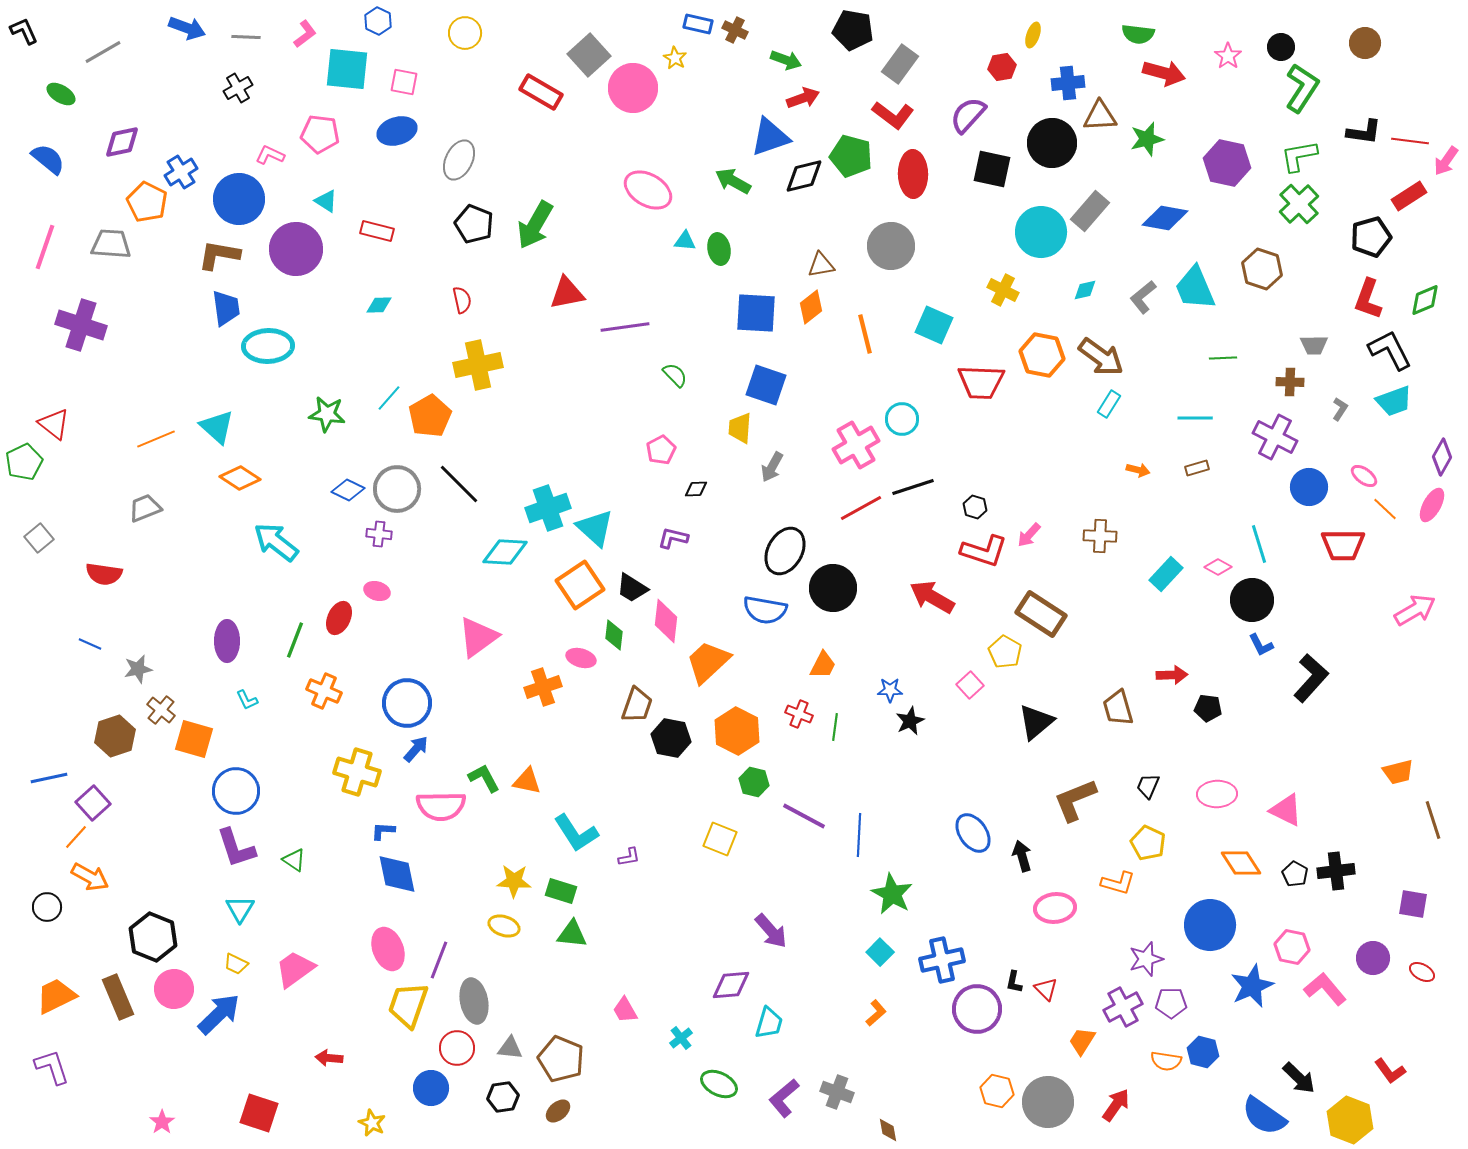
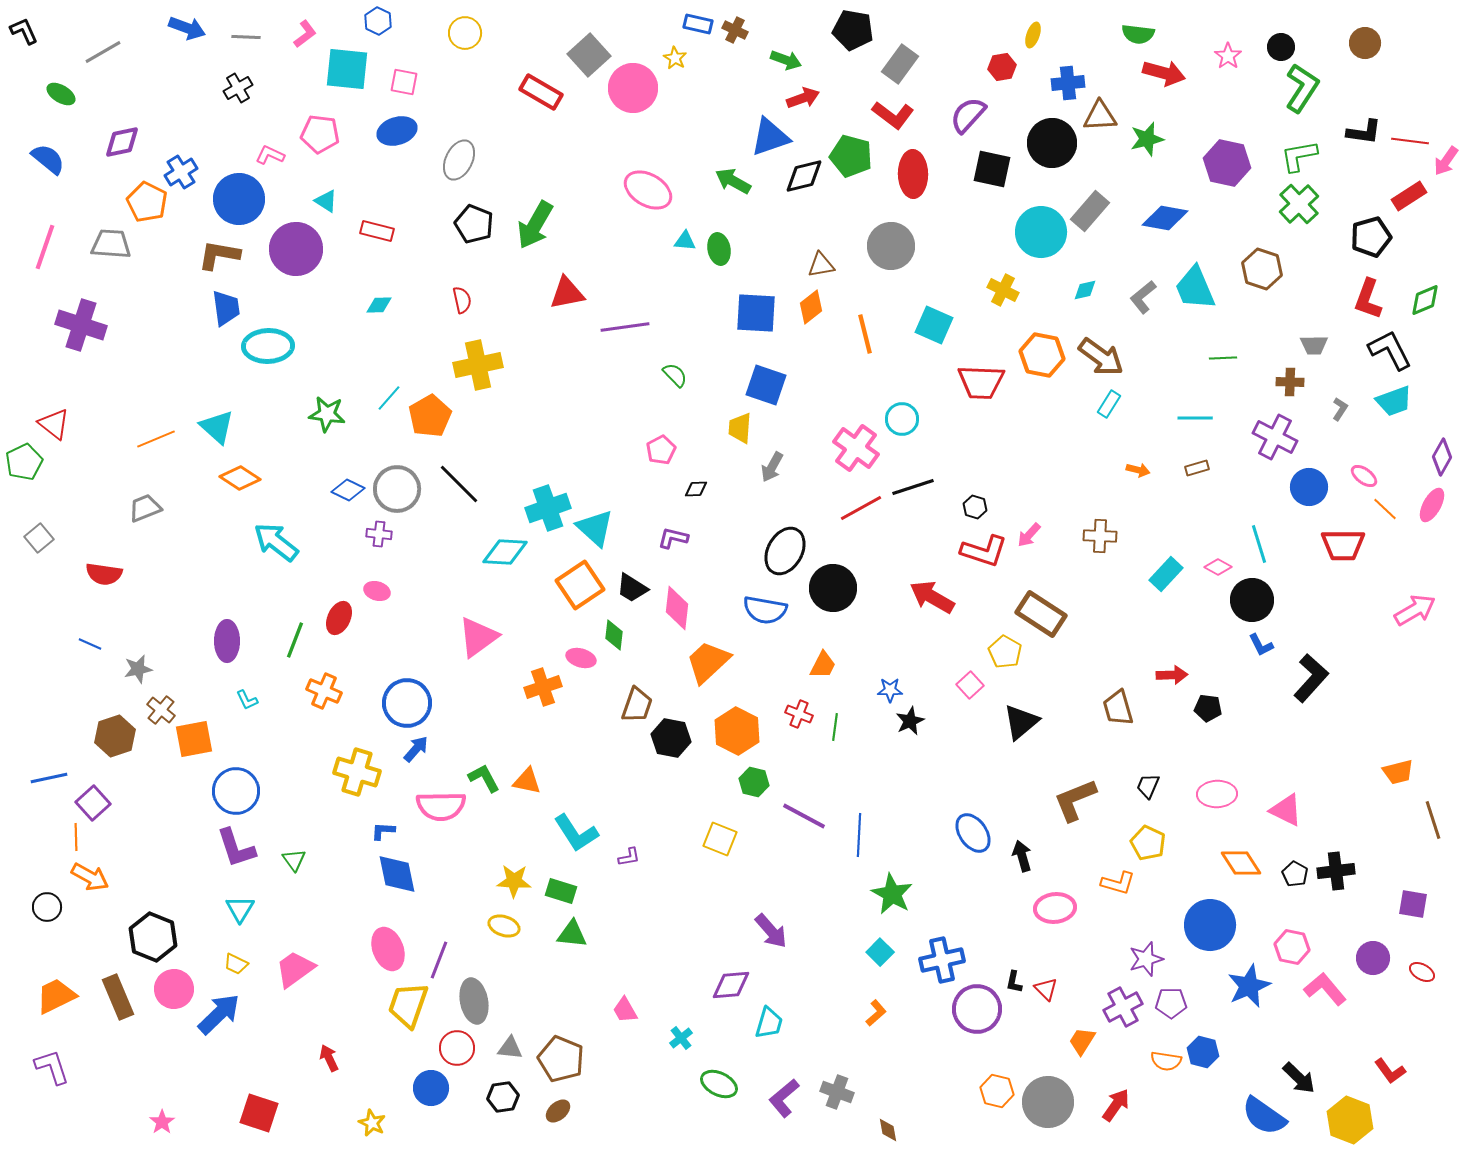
pink cross at (856, 445): moved 3 px down; rotated 24 degrees counterclockwise
pink diamond at (666, 621): moved 11 px right, 13 px up
black triangle at (1036, 722): moved 15 px left
orange square at (194, 739): rotated 27 degrees counterclockwise
orange line at (76, 837): rotated 44 degrees counterclockwise
green triangle at (294, 860): rotated 20 degrees clockwise
blue star at (1252, 986): moved 3 px left
red arrow at (329, 1058): rotated 60 degrees clockwise
